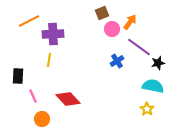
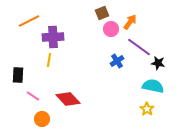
pink circle: moved 1 px left
purple cross: moved 3 px down
black star: rotated 24 degrees clockwise
black rectangle: moved 1 px up
pink line: rotated 32 degrees counterclockwise
